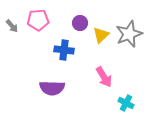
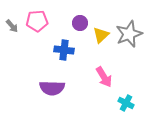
pink pentagon: moved 1 px left, 1 px down
